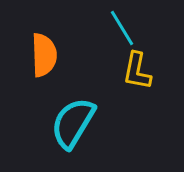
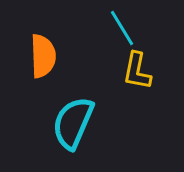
orange semicircle: moved 1 px left, 1 px down
cyan semicircle: rotated 8 degrees counterclockwise
